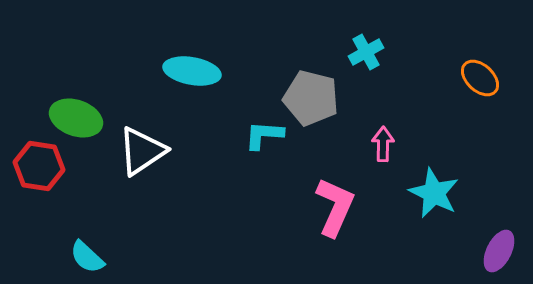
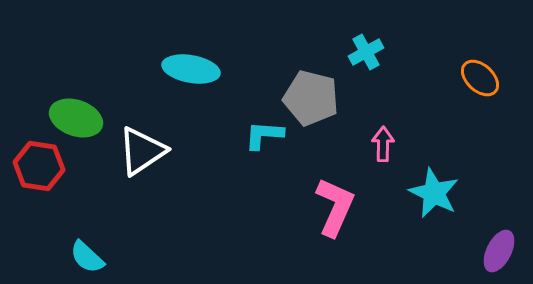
cyan ellipse: moved 1 px left, 2 px up
